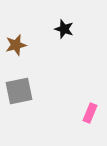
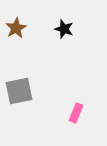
brown star: moved 17 px up; rotated 15 degrees counterclockwise
pink rectangle: moved 14 px left
